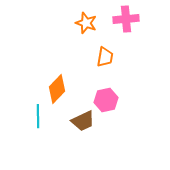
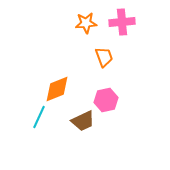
pink cross: moved 4 px left, 3 px down
orange star: rotated 25 degrees counterclockwise
orange trapezoid: moved 1 px left; rotated 30 degrees counterclockwise
orange diamond: rotated 24 degrees clockwise
cyan line: moved 1 px right, 1 px down; rotated 25 degrees clockwise
